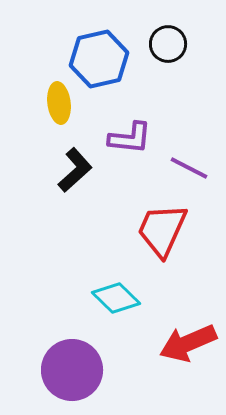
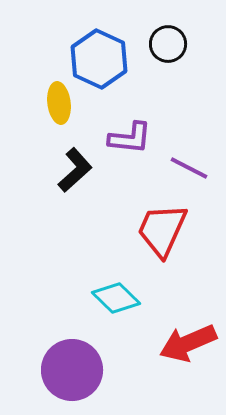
blue hexagon: rotated 22 degrees counterclockwise
